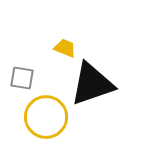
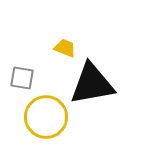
black triangle: rotated 9 degrees clockwise
